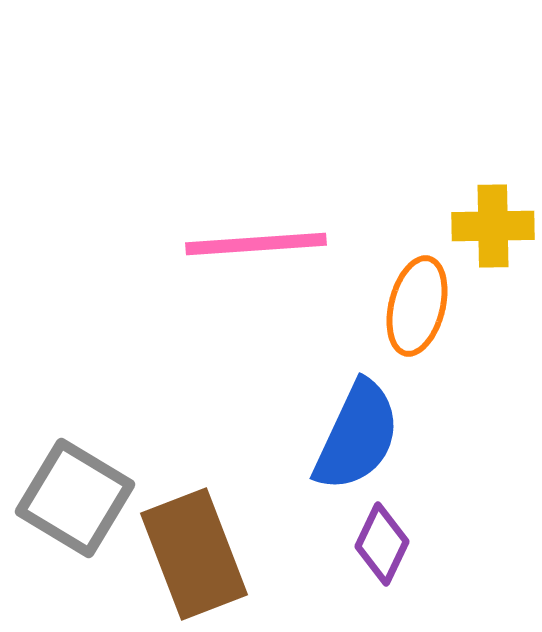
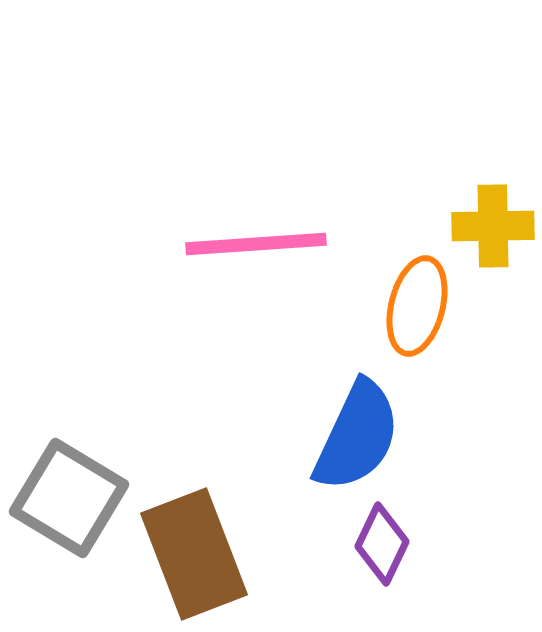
gray square: moved 6 px left
